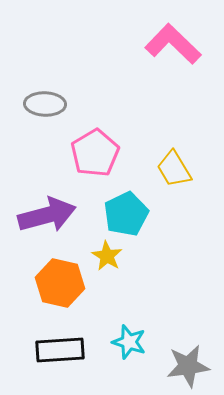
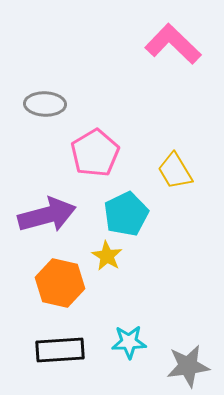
yellow trapezoid: moved 1 px right, 2 px down
cyan star: rotated 20 degrees counterclockwise
